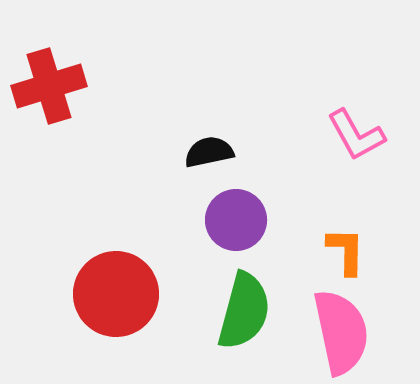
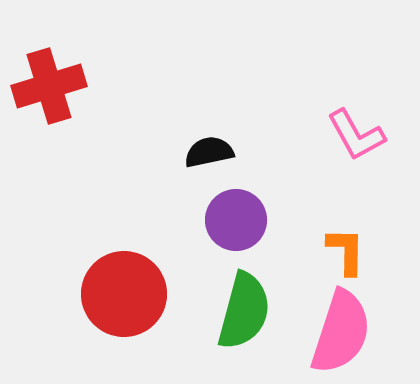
red circle: moved 8 px right
pink semicircle: rotated 30 degrees clockwise
